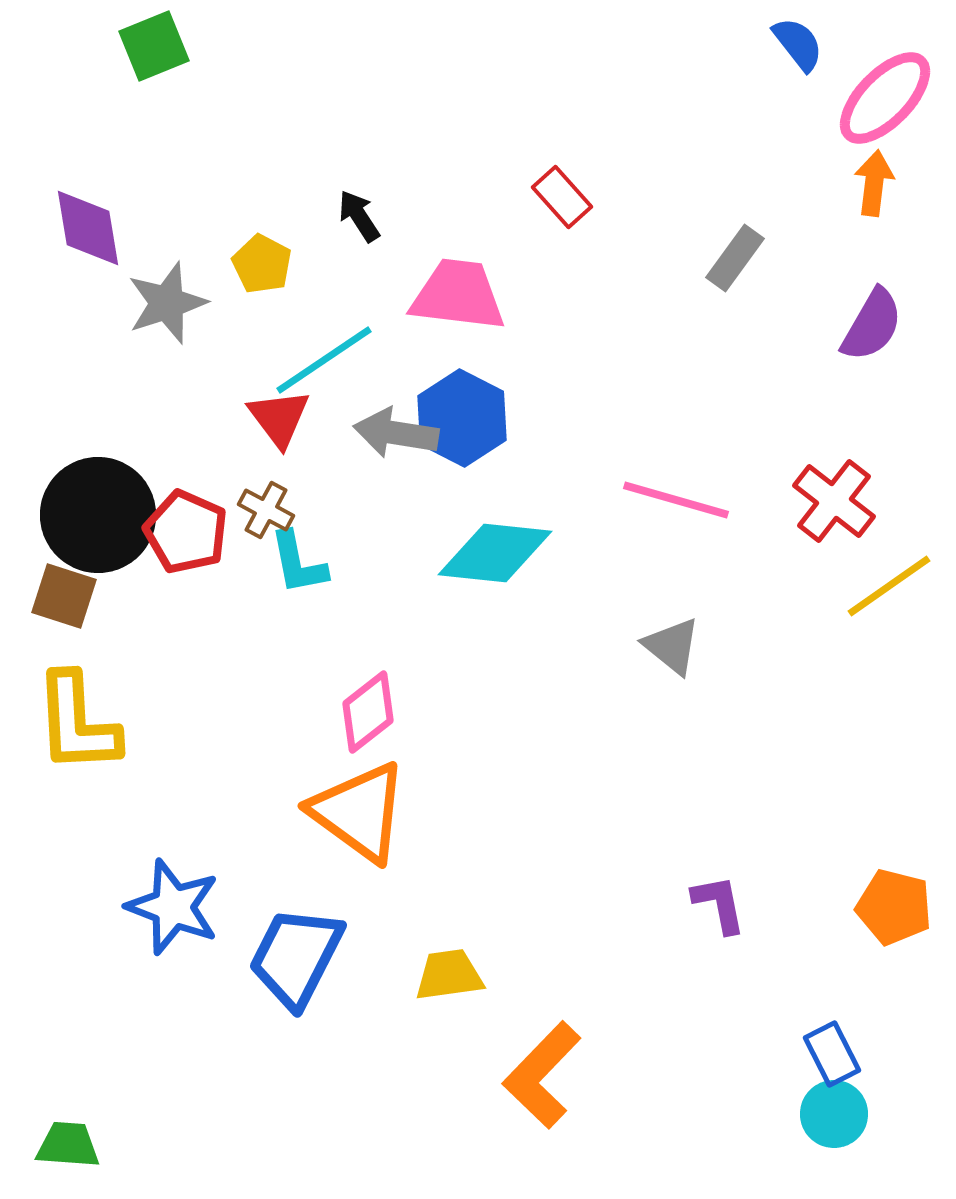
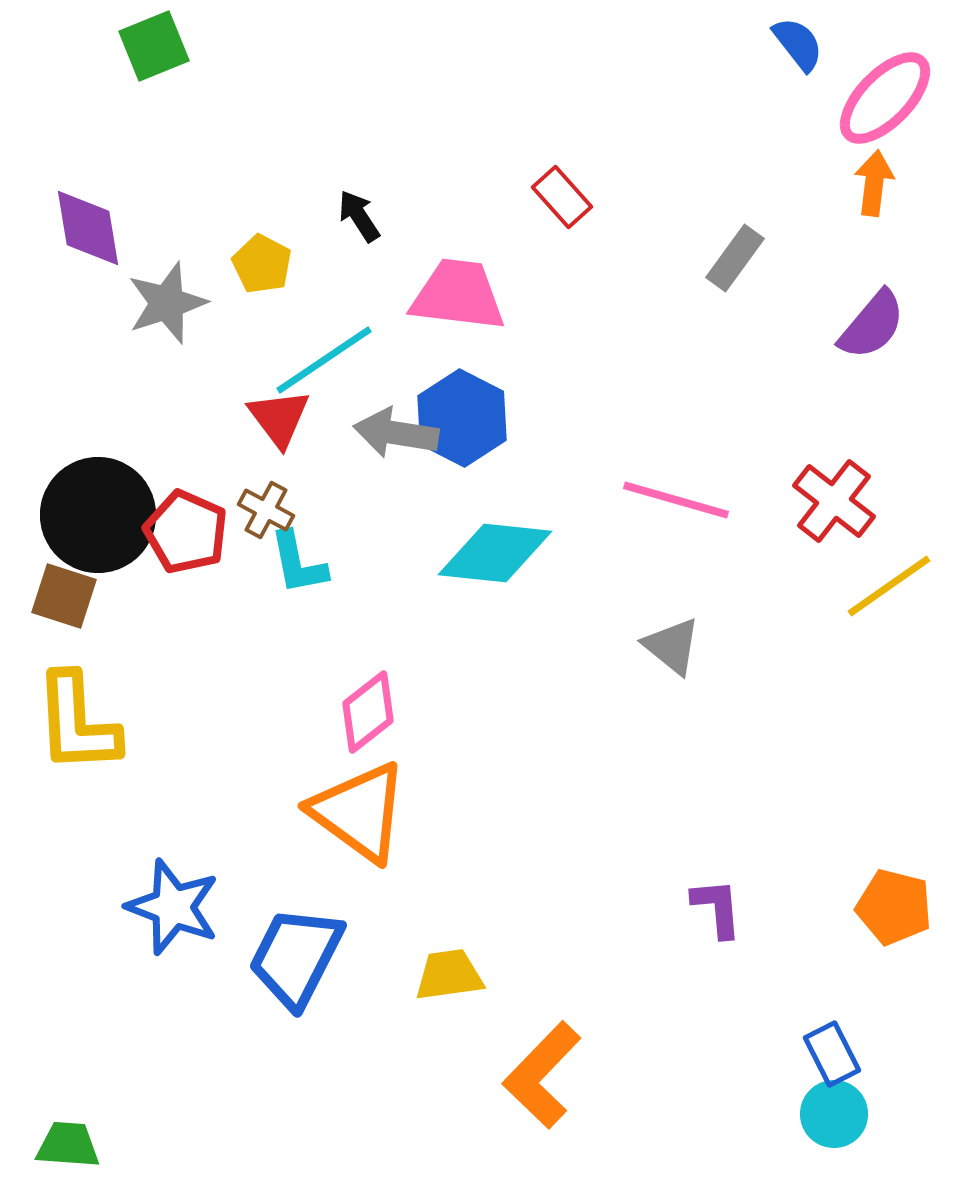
purple semicircle: rotated 10 degrees clockwise
purple L-shape: moved 2 px left, 4 px down; rotated 6 degrees clockwise
